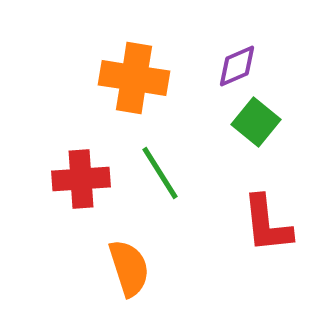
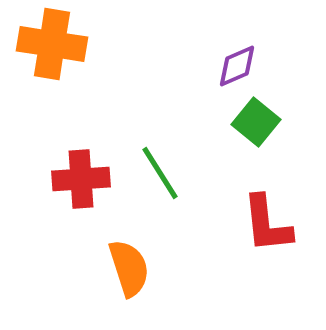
orange cross: moved 82 px left, 34 px up
